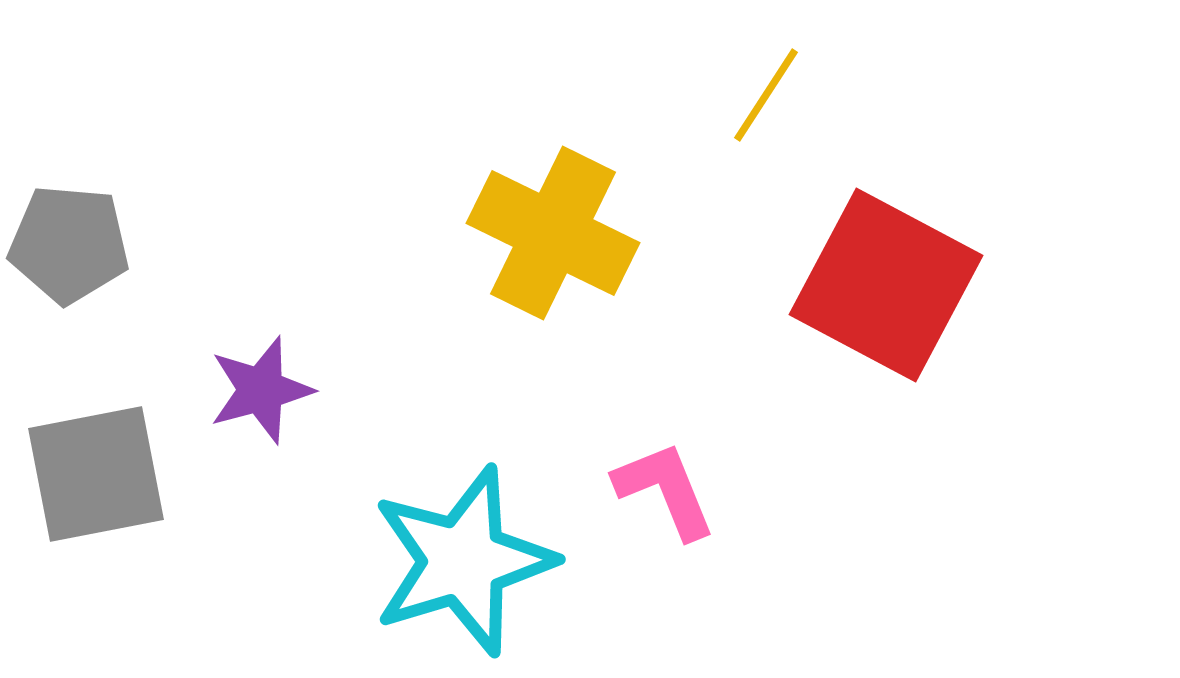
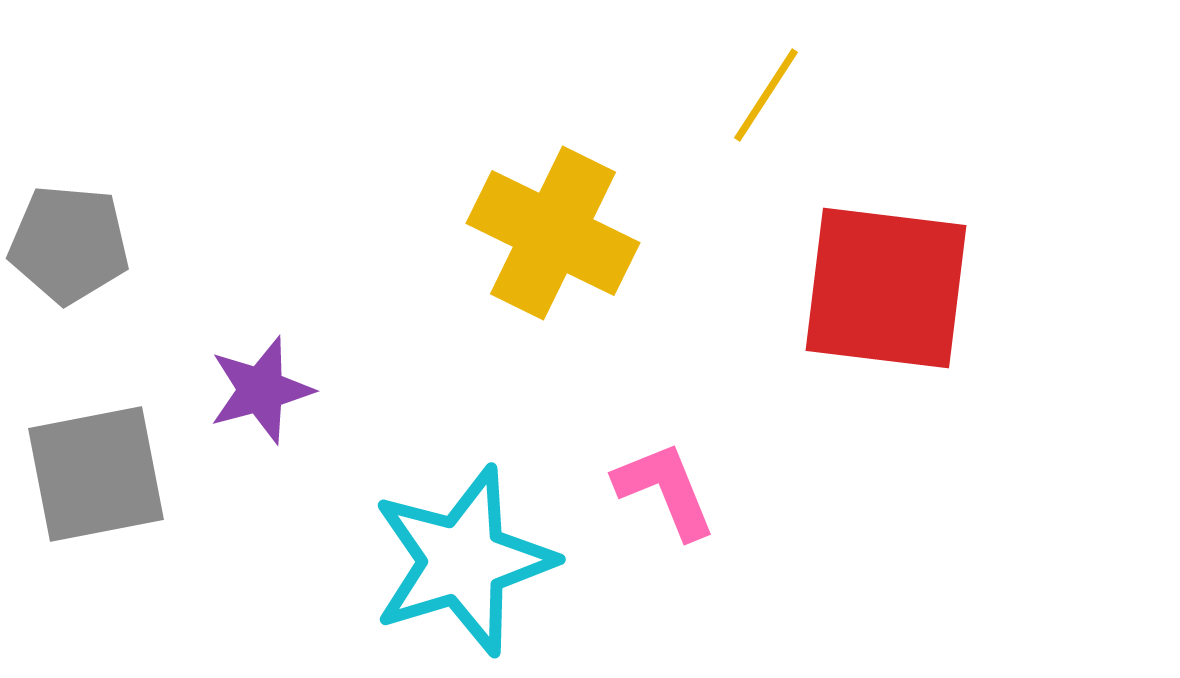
red square: moved 3 px down; rotated 21 degrees counterclockwise
